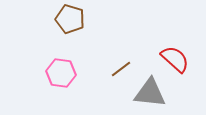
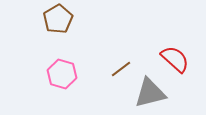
brown pentagon: moved 12 px left; rotated 24 degrees clockwise
pink hexagon: moved 1 px right, 1 px down; rotated 8 degrees clockwise
gray triangle: rotated 20 degrees counterclockwise
